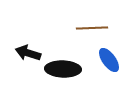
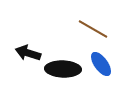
brown line: moved 1 px right, 1 px down; rotated 32 degrees clockwise
blue ellipse: moved 8 px left, 4 px down
